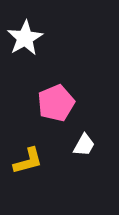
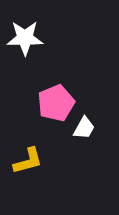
white star: rotated 30 degrees clockwise
white trapezoid: moved 17 px up
